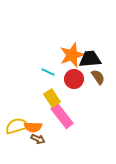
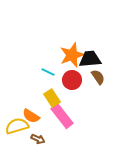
red circle: moved 2 px left, 1 px down
orange semicircle: moved 2 px left, 11 px up; rotated 30 degrees clockwise
